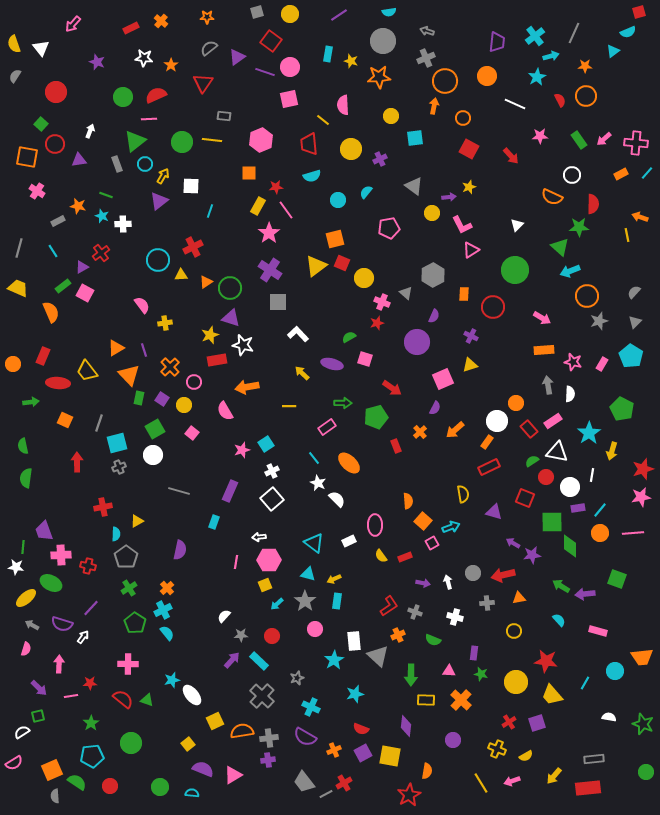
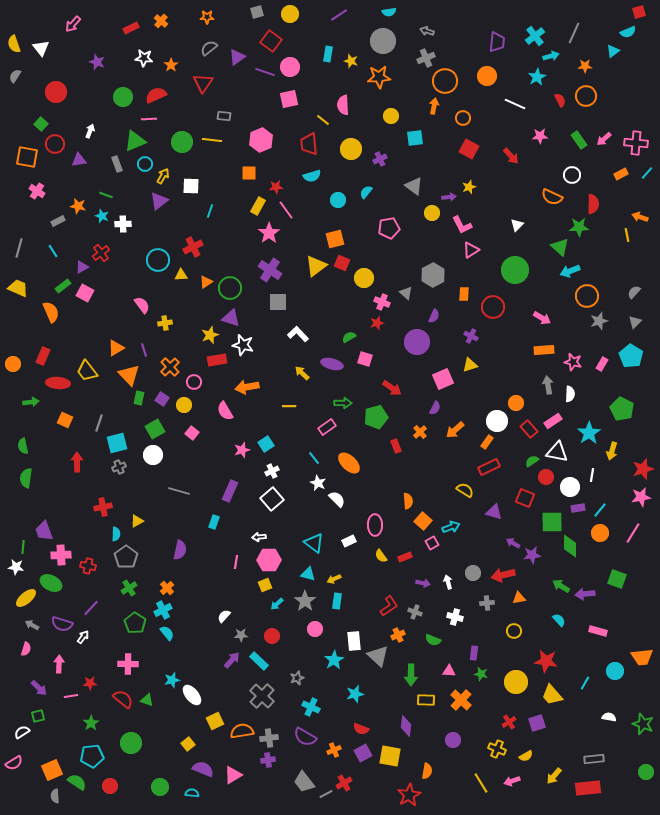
green triangle at (135, 141): rotated 15 degrees clockwise
yellow semicircle at (463, 494): moved 2 px right, 4 px up; rotated 48 degrees counterclockwise
pink line at (633, 533): rotated 55 degrees counterclockwise
